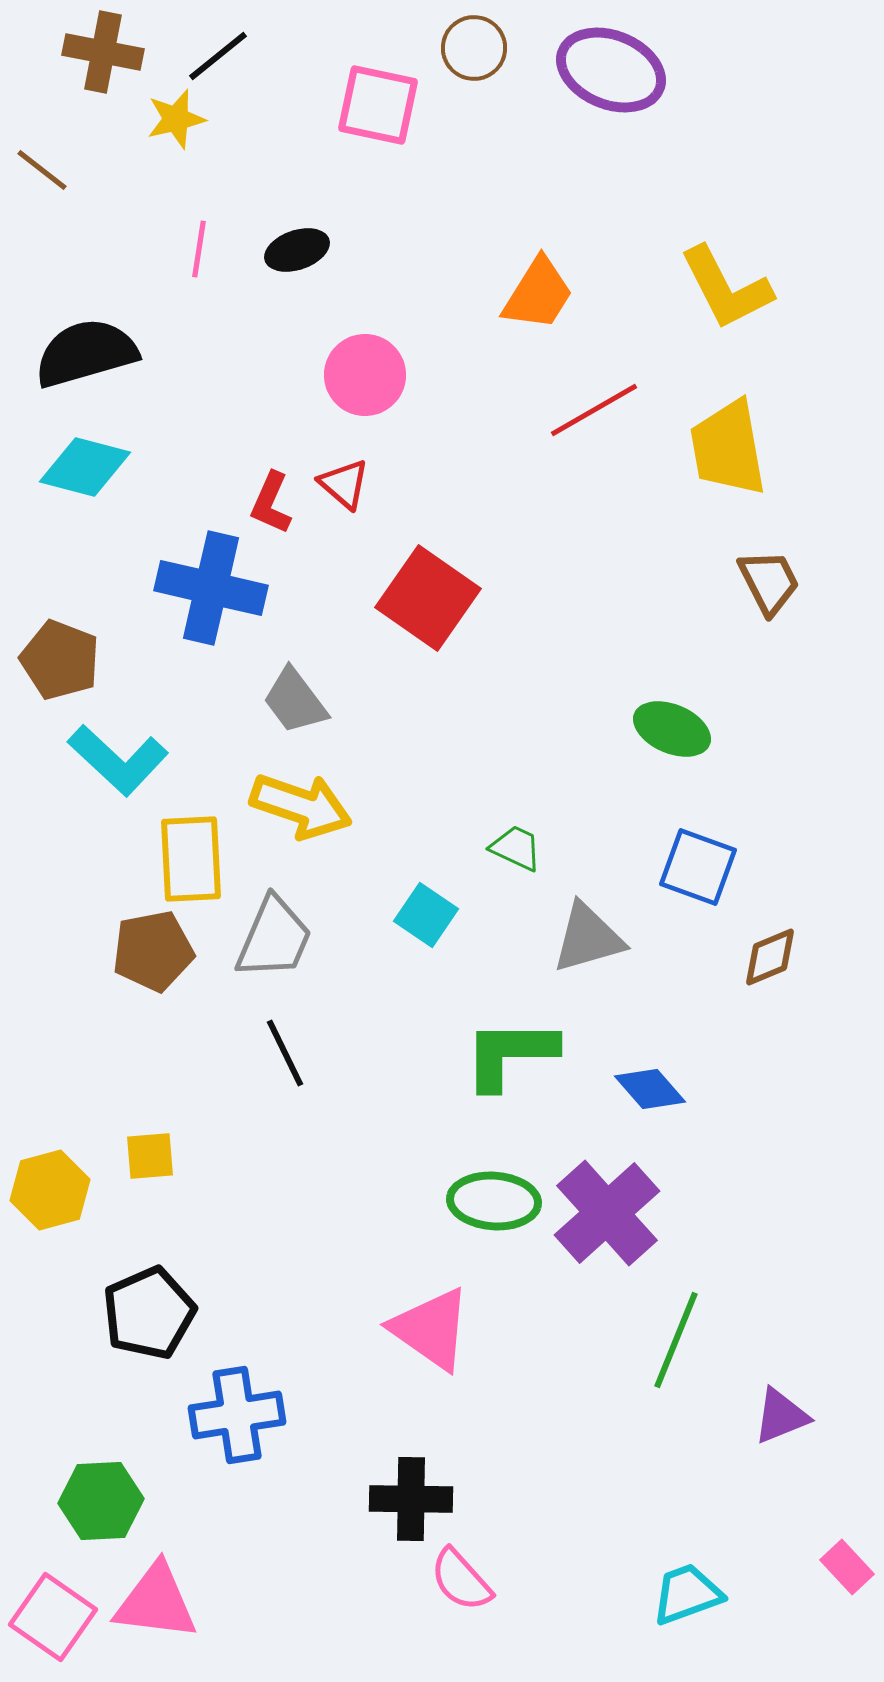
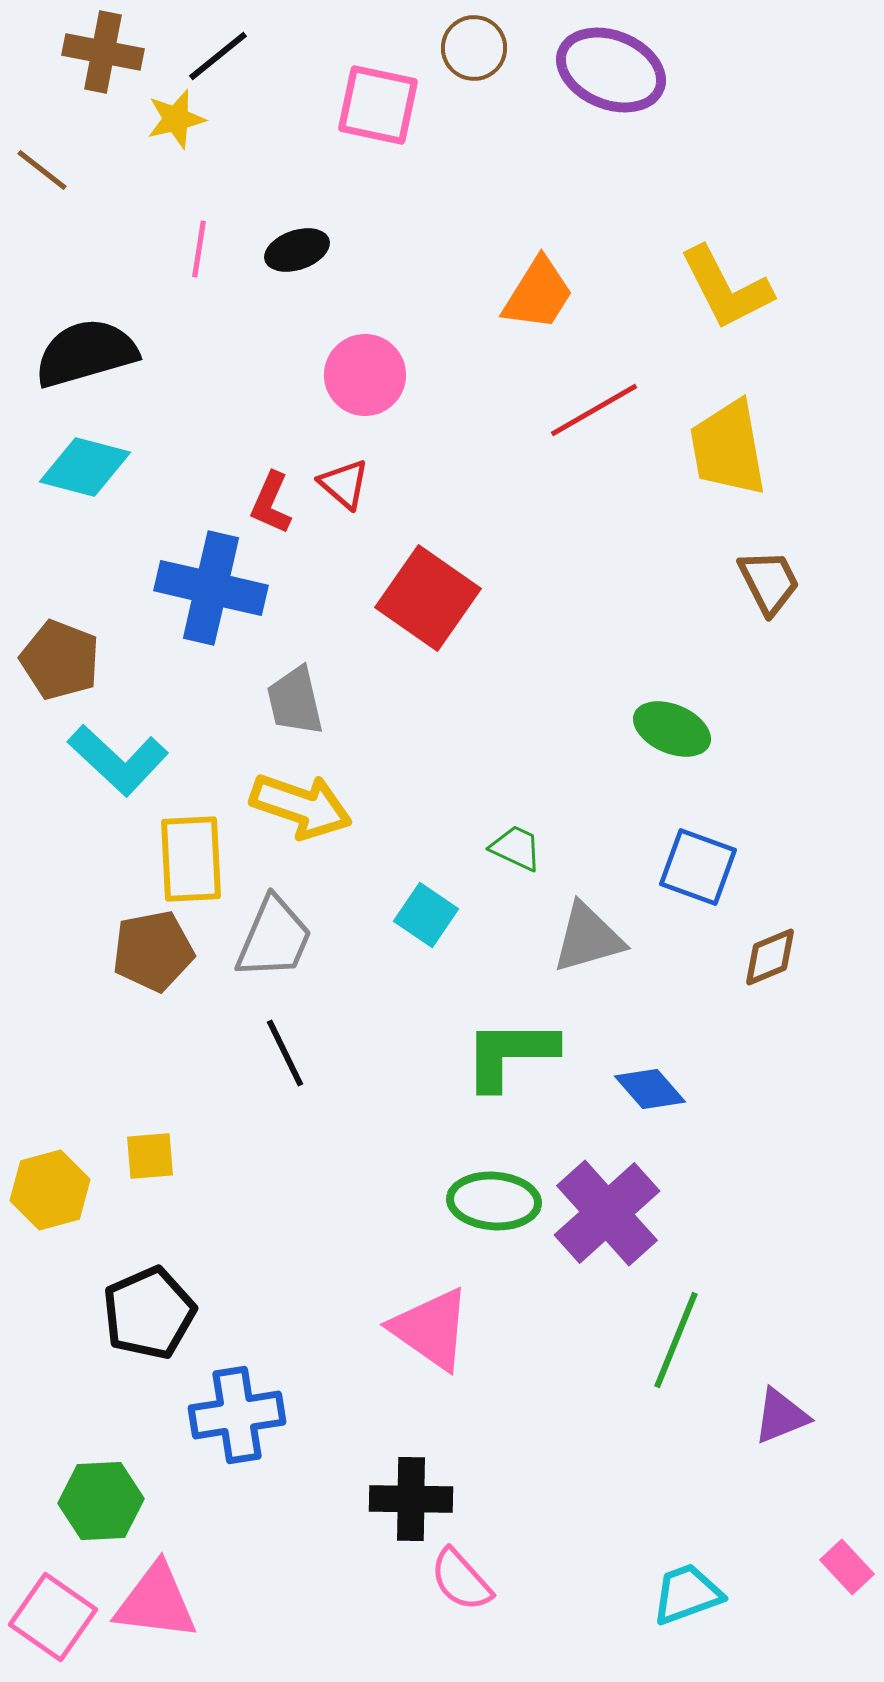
gray trapezoid at (295, 701): rotated 24 degrees clockwise
